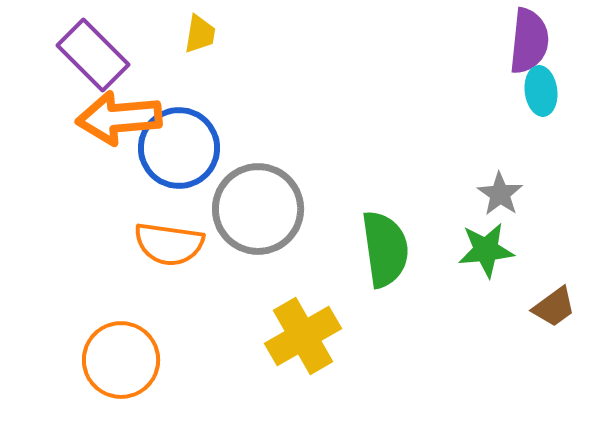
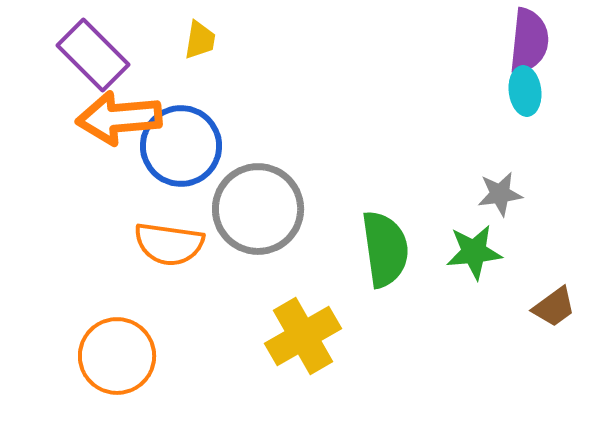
yellow trapezoid: moved 6 px down
cyan ellipse: moved 16 px left
blue circle: moved 2 px right, 2 px up
gray star: rotated 30 degrees clockwise
green star: moved 12 px left, 2 px down
orange circle: moved 4 px left, 4 px up
